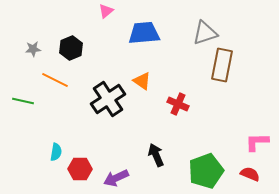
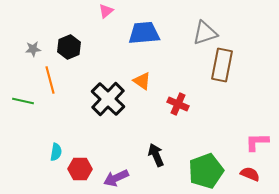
black hexagon: moved 2 px left, 1 px up
orange line: moved 5 px left; rotated 48 degrees clockwise
black cross: rotated 12 degrees counterclockwise
